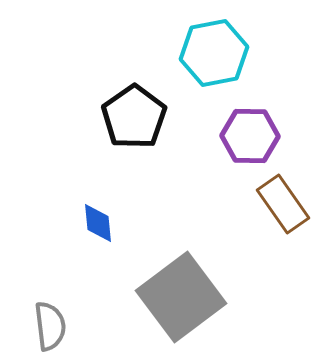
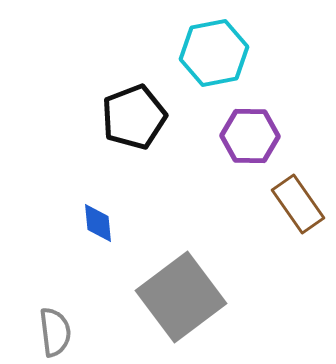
black pentagon: rotated 14 degrees clockwise
brown rectangle: moved 15 px right
gray semicircle: moved 5 px right, 6 px down
